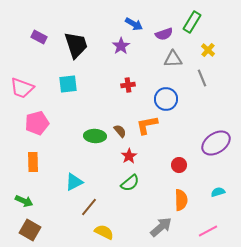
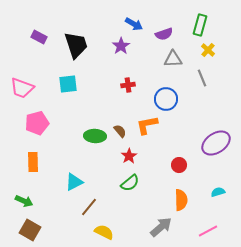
green rectangle: moved 8 px right, 3 px down; rotated 15 degrees counterclockwise
